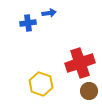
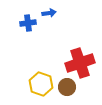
brown circle: moved 22 px left, 4 px up
